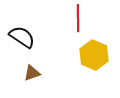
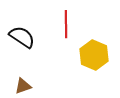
red line: moved 12 px left, 6 px down
brown triangle: moved 9 px left, 13 px down
